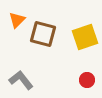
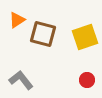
orange triangle: rotated 12 degrees clockwise
